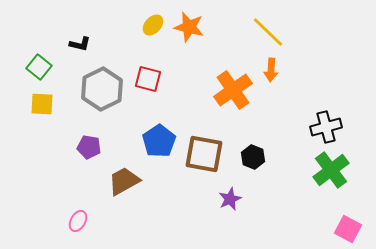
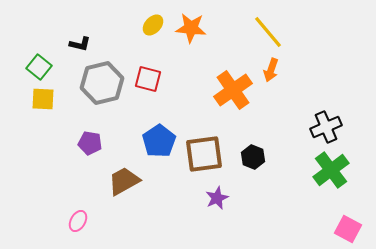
orange star: moved 2 px right, 1 px down; rotated 8 degrees counterclockwise
yellow line: rotated 6 degrees clockwise
orange arrow: rotated 15 degrees clockwise
gray hexagon: moved 6 px up; rotated 12 degrees clockwise
yellow square: moved 1 px right, 5 px up
black cross: rotated 8 degrees counterclockwise
purple pentagon: moved 1 px right, 4 px up
brown square: rotated 18 degrees counterclockwise
purple star: moved 13 px left, 1 px up
